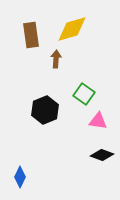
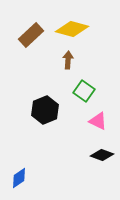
yellow diamond: rotated 32 degrees clockwise
brown rectangle: rotated 55 degrees clockwise
brown arrow: moved 12 px right, 1 px down
green square: moved 3 px up
pink triangle: rotated 18 degrees clockwise
blue diamond: moved 1 px left, 1 px down; rotated 30 degrees clockwise
